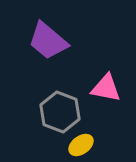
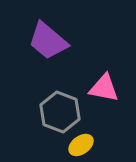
pink triangle: moved 2 px left
